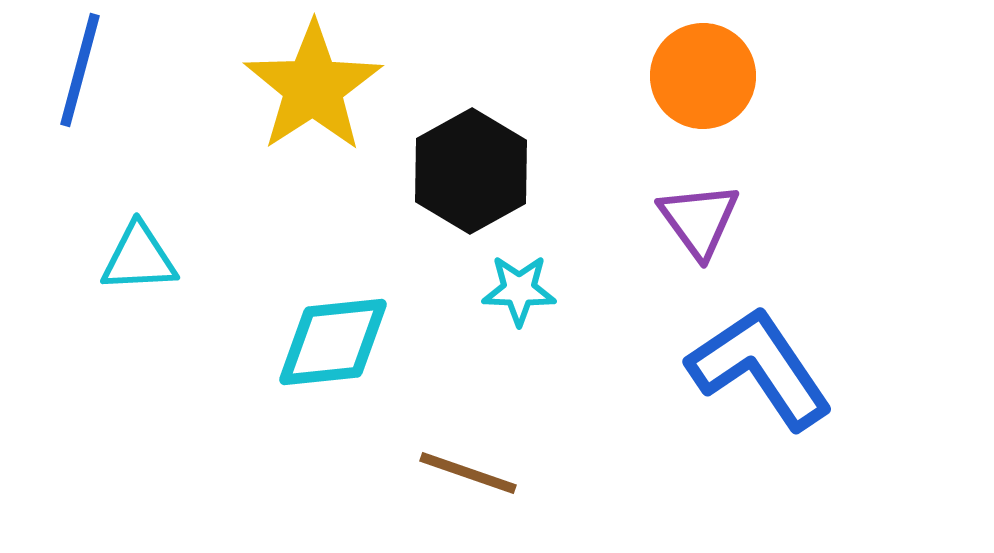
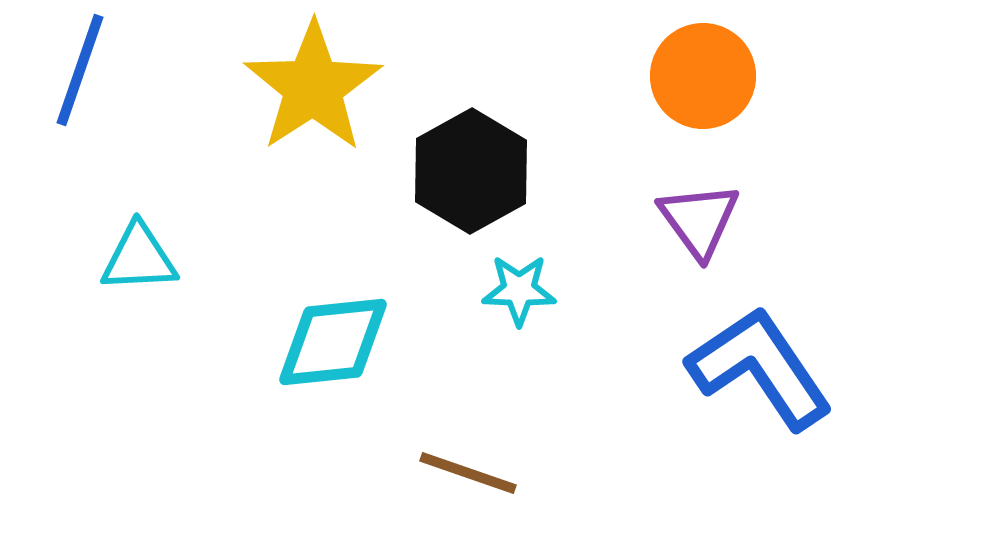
blue line: rotated 4 degrees clockwise
